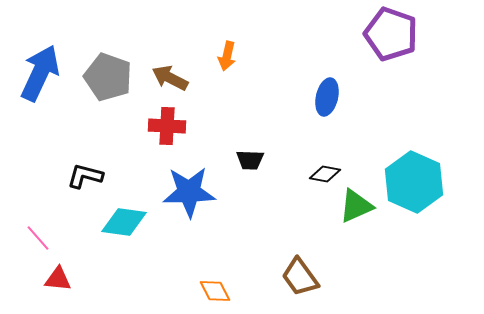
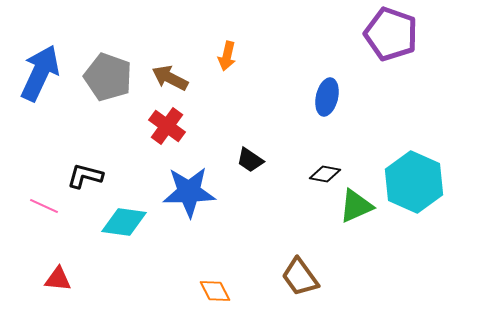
red cross: rotated 33 degrees clockwise
black trapezoid: rotated 32 degrees clockwise
pink line: moved 6 px right, 32 px up; rotated 24 degrees counterclockwise
